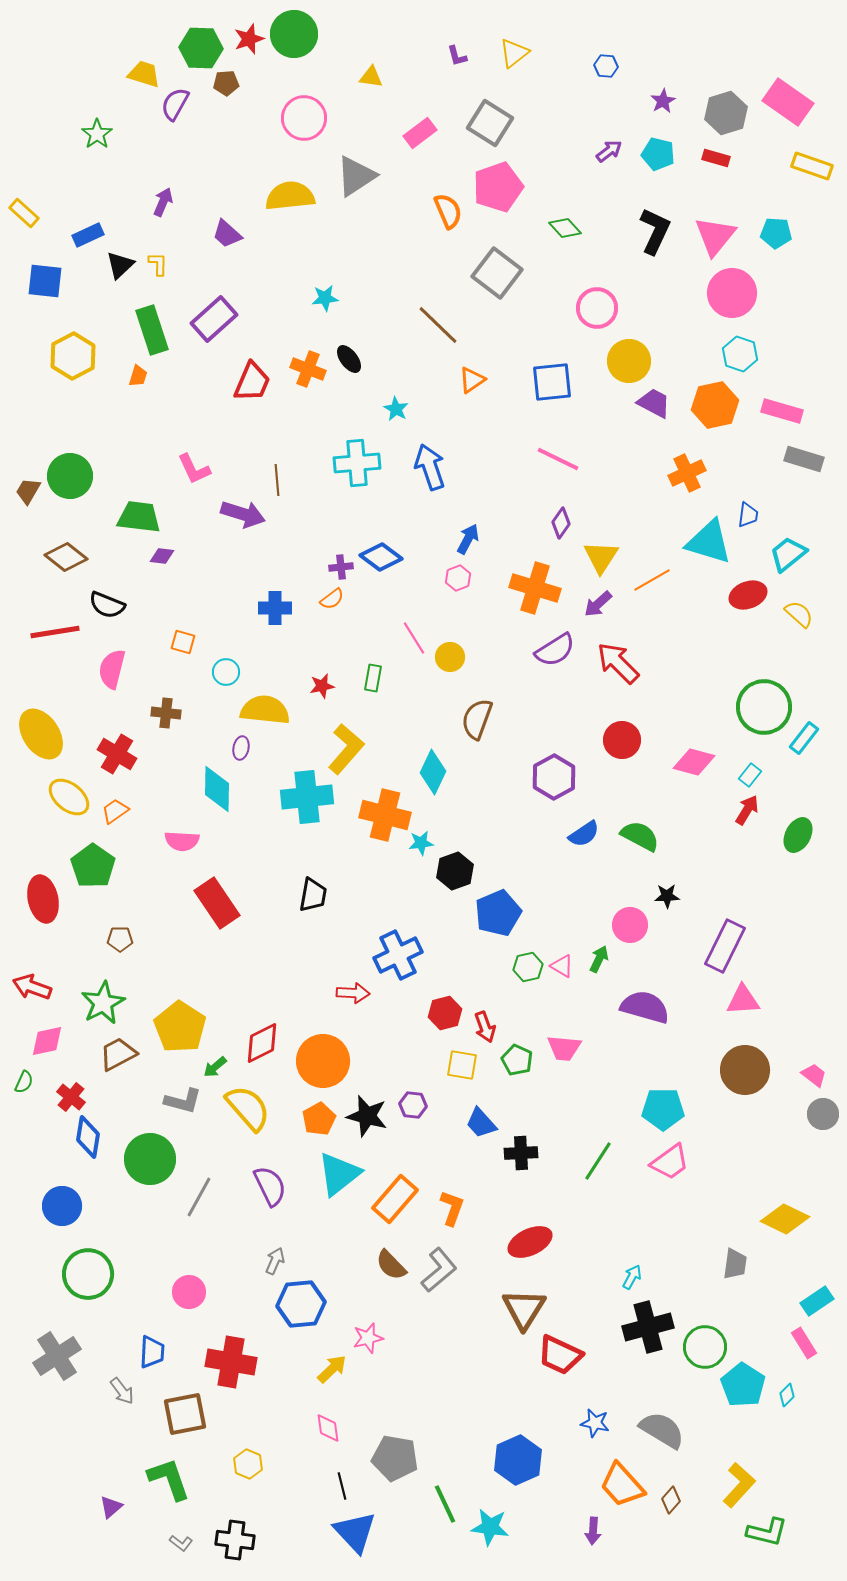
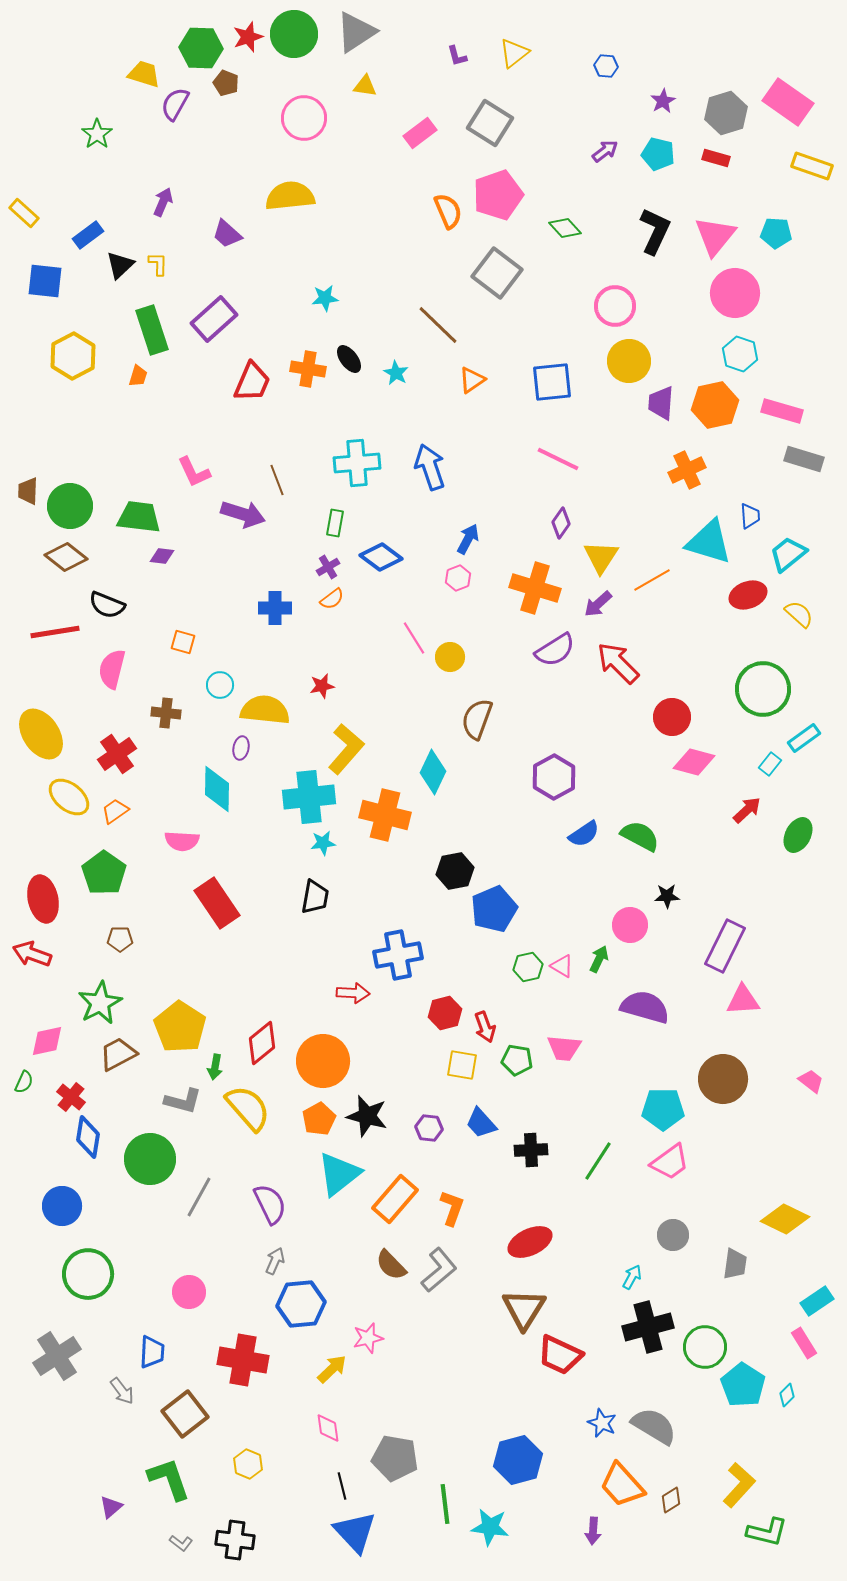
red star at (249, 39): moved 1 px left, 2 px up
yellow triangle at (371, 77): moved 6 px left, 9 px down
brown pentagon at (226, 83): rotated 25 degrees clockwise
purple arrow at (609, 151): moved 4 px left
gray triangle at (356, 176): moved 144 px up
pink pentagon at (498, 187): moved 8 px down
blue rectangle at (88, 235): rotated 12 degrees counterclockwise
pink circle at (732, 293): moved 3 px right
pink circle at (597, 308): moved 18 px right, 2 px up
orange cross at (308, 369): rotated 12 degrees counterclockwise
purple trapezoid at (654, 403): moved 7 px right; rotated 114 degrees counterclockwise
cyan star at (396, 409): moved 36 px up
pink L-shape at (194, 469): moved 3 px down
orange cross at (687, 473): moved 3 px up
green circle at (70, 476): moved 30 px down
brown line at (277, 480): rotated 16 degrees counterclockwise
brown trapezoid at (28, 491): rotated 28 degrees counterclockwise
blue trapezoid at (748, 515): moved 2 px right, 1 px down; rotated 12 degrees counterclockwise
purple cross at (341, 567): moved 13 px left; rotated 25 degrees counterclockwise
cyan circle at (226, 672): moved 6 px left, 13 px down
green rectangle at (373, 678): moved 38 px left, 155 px up
green circle at (764, 707): moved 1 px left, 18 px up
cyan rectangle at (804, 738): rotated 16 degrees clockwise
red circle at (622, 740): moved 50 px right, 23 px up
red cross at (117, 754): rotated 24 degrees clockwise
cyan rectangle at (750, 775): moved 20 px right, 11 px up
cyan cross at (307, 797): moved 2 px right
red arrow at (747, 810): rotated 16 degrees clockwise
cyan star at (421, 843): moved 98 px left
green pentagon at (93, 866): moved 11 px right, 7 px down
black hexagon at (455, 871): rotated 9 degrees clockwise
black trapezoid at (313, 895): moved 2 px right, 2 px down
blue pentagon at (498, 913): moved 4 px left, 4 px up
blue cross at (398, 955): rotated 15 degrees clockwise
red arrow at (32, 987): moved 33 px up
green star at (103, 1003): moved 3 px left
red diamond at (262, 1043): rotated 12 degrees counterclockwise
green pentagon at (517, 1060): rotated 16 degrees counterclockwise
green arrow at (215, 1067): rotated 40 degrees counterclockwise
brown circle at (745, 1070): moved 22 px left, 9 px down
pink trapezoid at (814, 1075): moved 3 px left, 6 px down
purple hexagon at (413, 1105): moved 16 px right, 23 px down
gray circle at (823, 1114): moved 150 px left, 121 px down
black cross at (521, 1153): moved 10 px right, 3 px up
purple semicircle at (270, 1186): moved 18 px down
red cross at (231, 1362): moved 12 px right, 2 px up
brown square at (185, 1414): rotated 27 degrees counterclockwise
blue star at (595, 1423): moved 7 px right; rotated 12 degrees clockwise
gray semicircle at (662, 1430): moved 8 px left, 4 px up
blue hexagon at (518, 1460): rotated 9 degrees clockwise
brown diamond at (671, 1500): rotated 16 degrees clockwise
green line at (445, 1504): rotated 18 degrees clockwise
